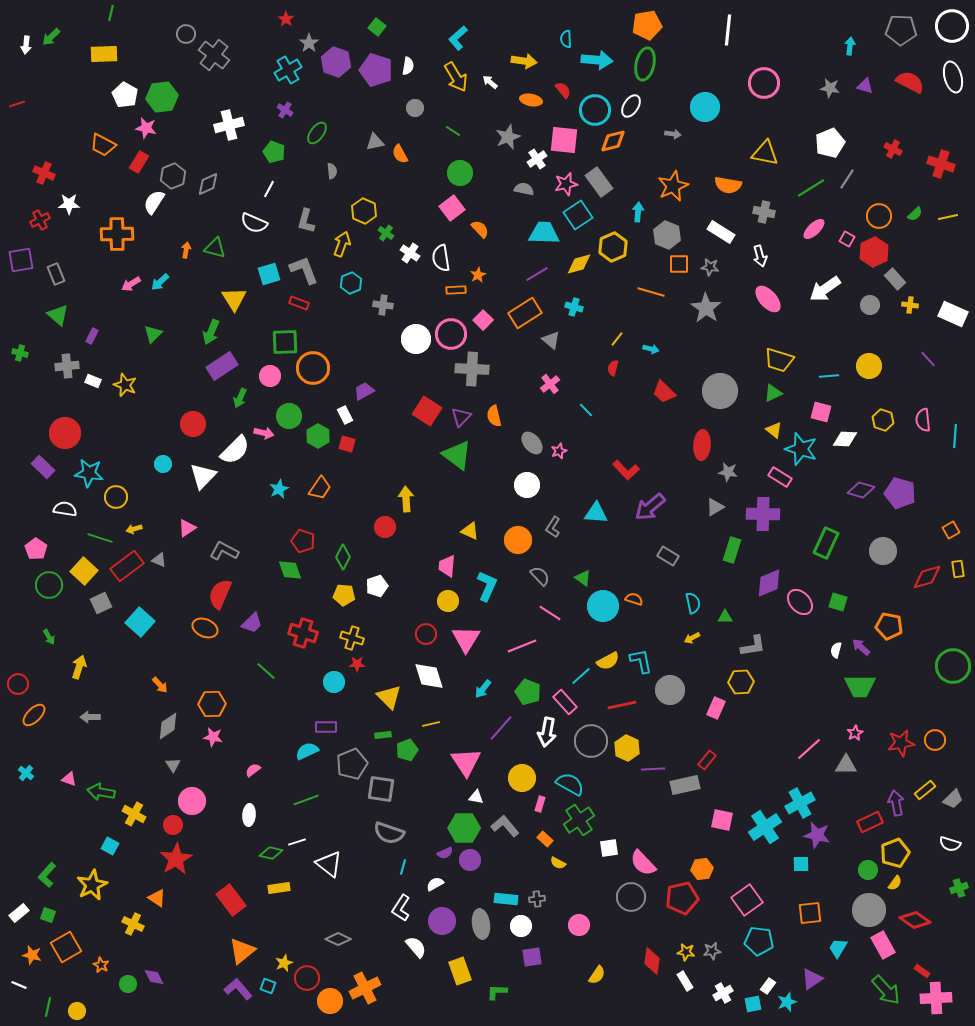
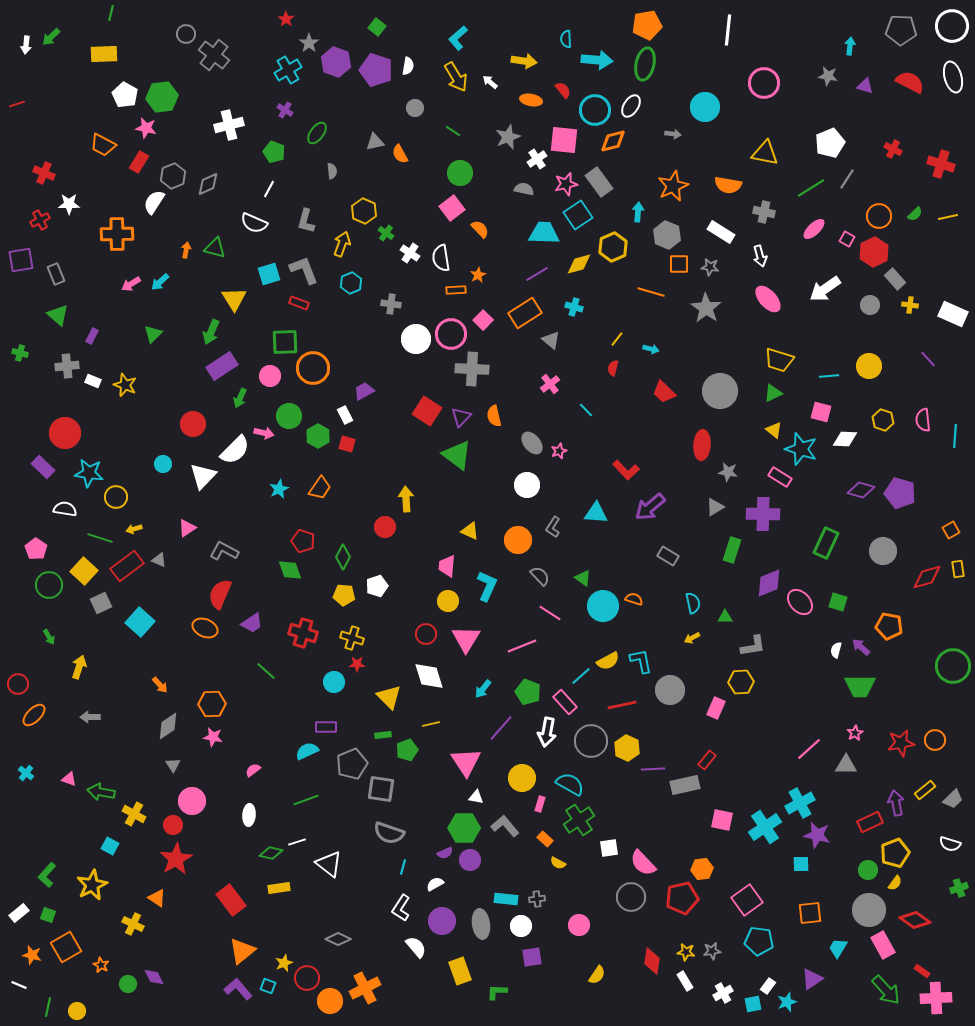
gray star at (830, 88): moved 2 px left, 12 px up
gray cross at (383, 305): moved 8 px right, 1 px up
purple trapezoid at (252, 623): rotated 10 degrees clockwise
